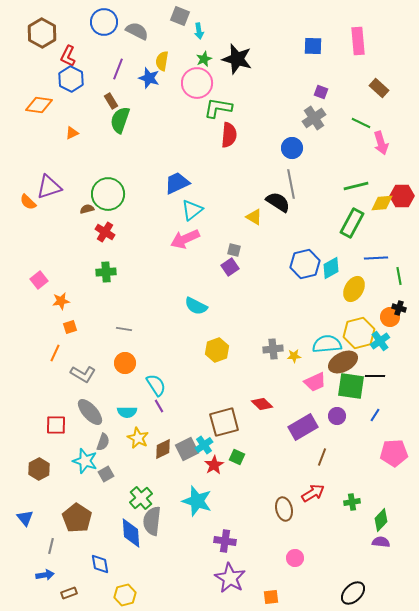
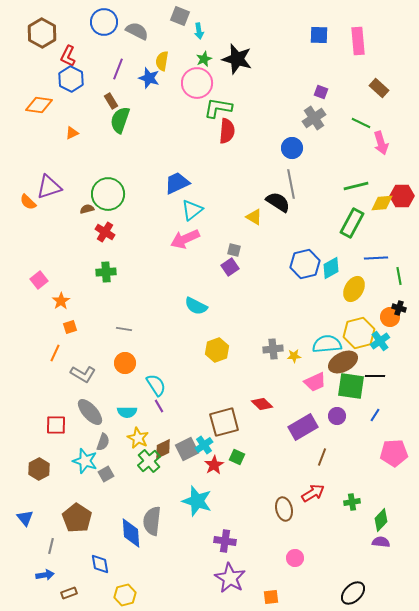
blue square at (313, 46): moved 6 px right, 11 px up
red semicircle at (229, 135): moved 2 px left, 4 px up
orange star at (61, 301): rotated 24 degrees counterclockwise
green cross at (141, 498): moved 8 px right, 37 px up
